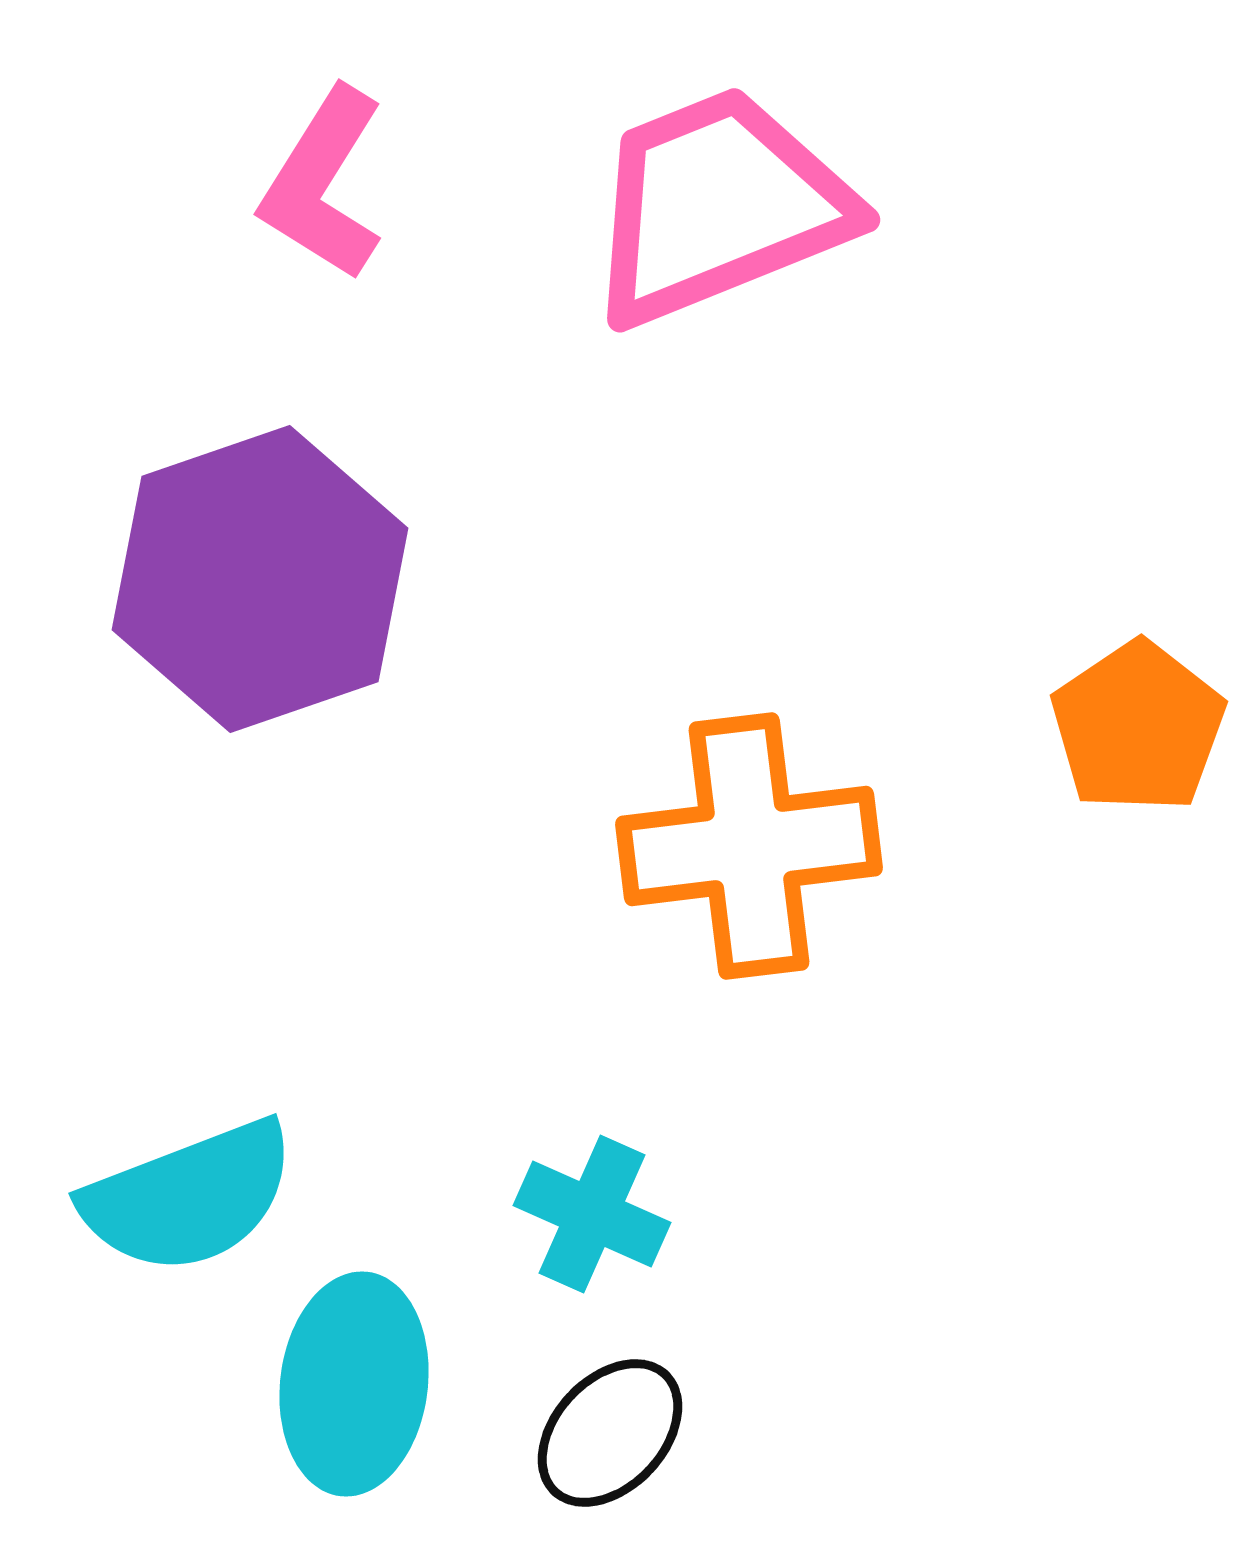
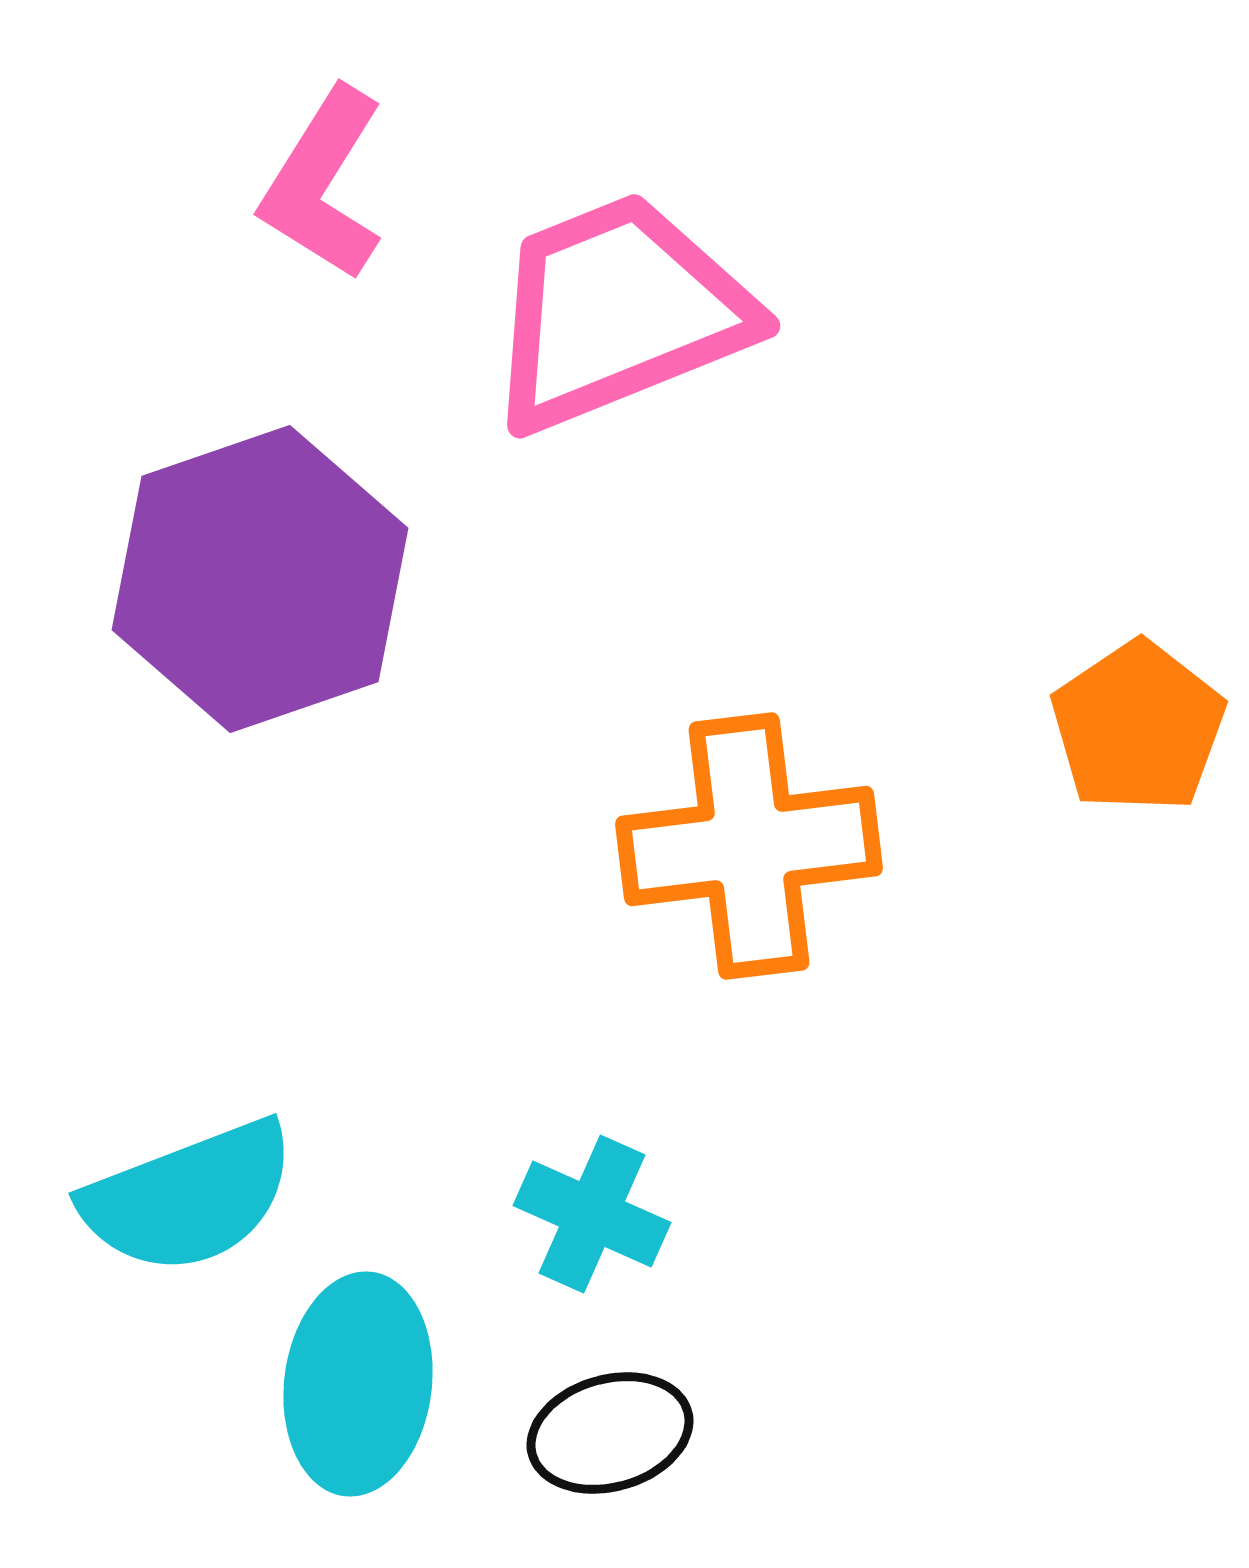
pink trapezoid: moved 100 px left, 106 px down
cyan ellipse: moved 4 px right
black ellipse: rotated 31 degrees clockwise
